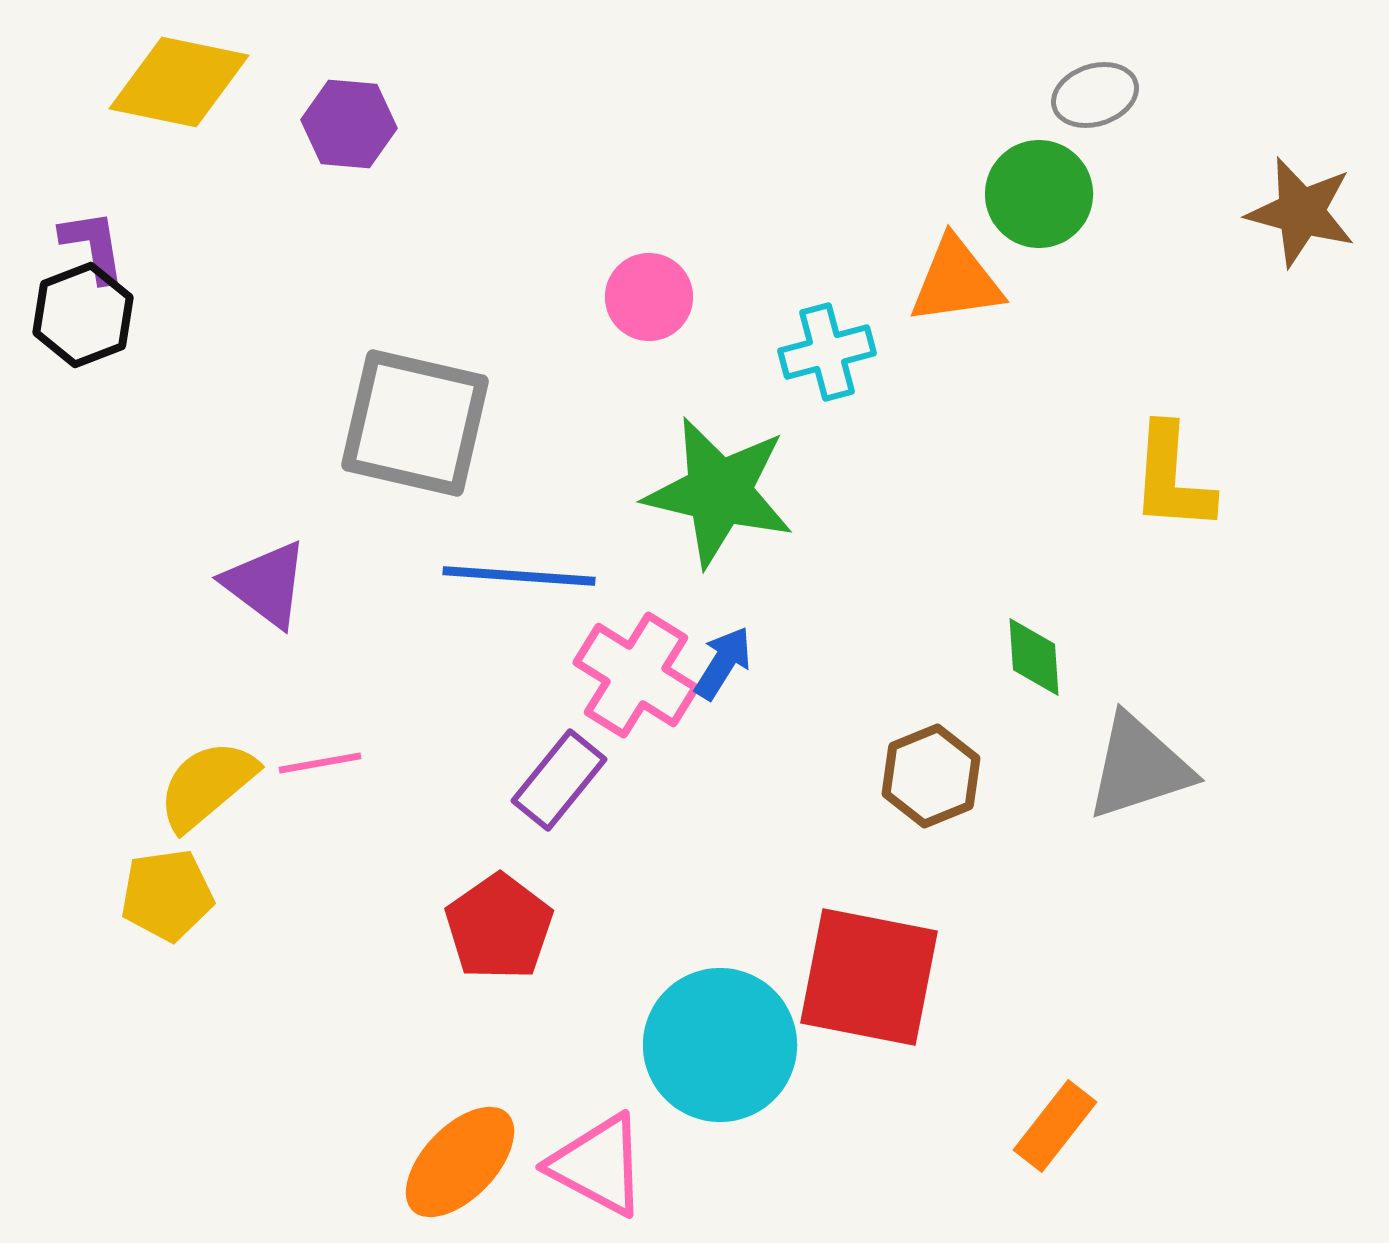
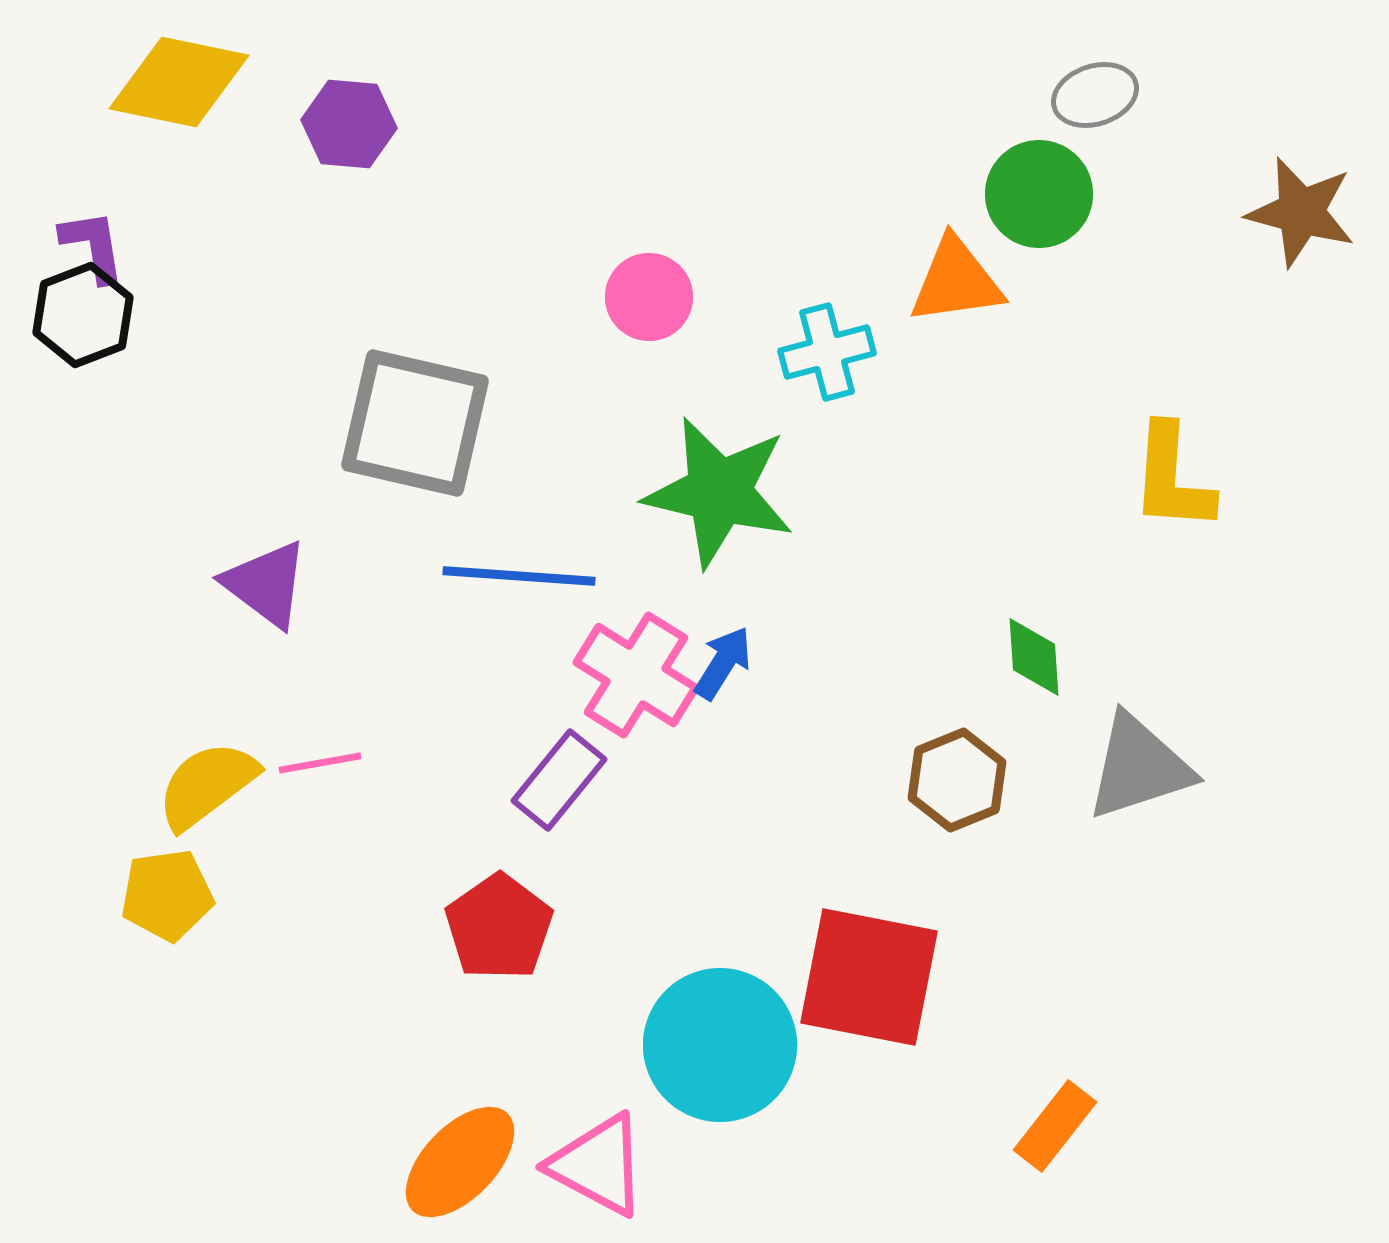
brown hexagon: moved 26 px right, 4 px down
yellow semicircle: rotated 3 degrees clockwise
